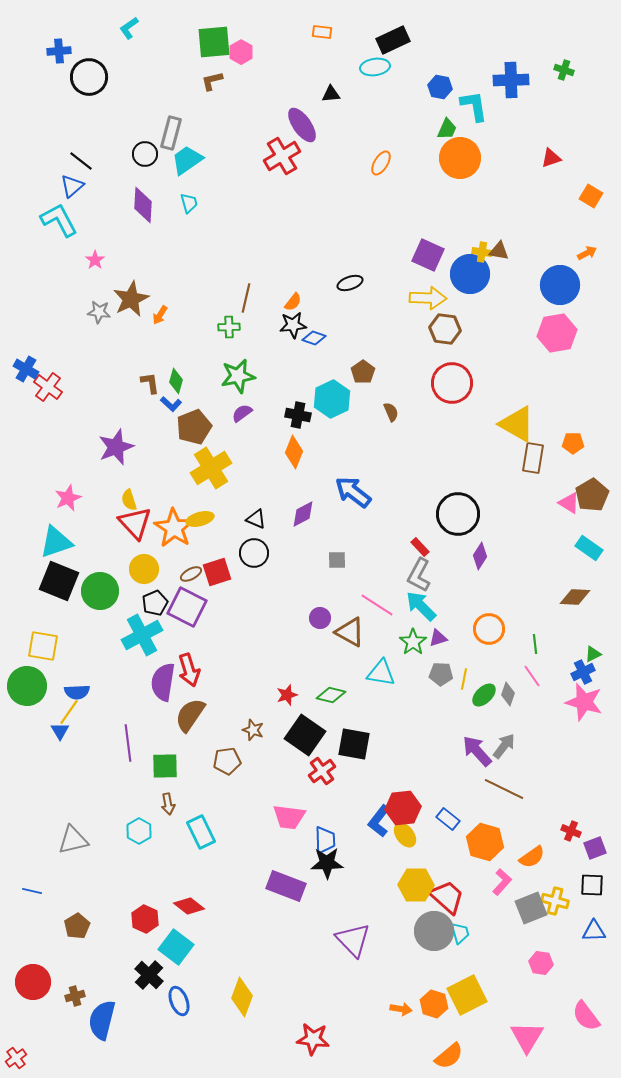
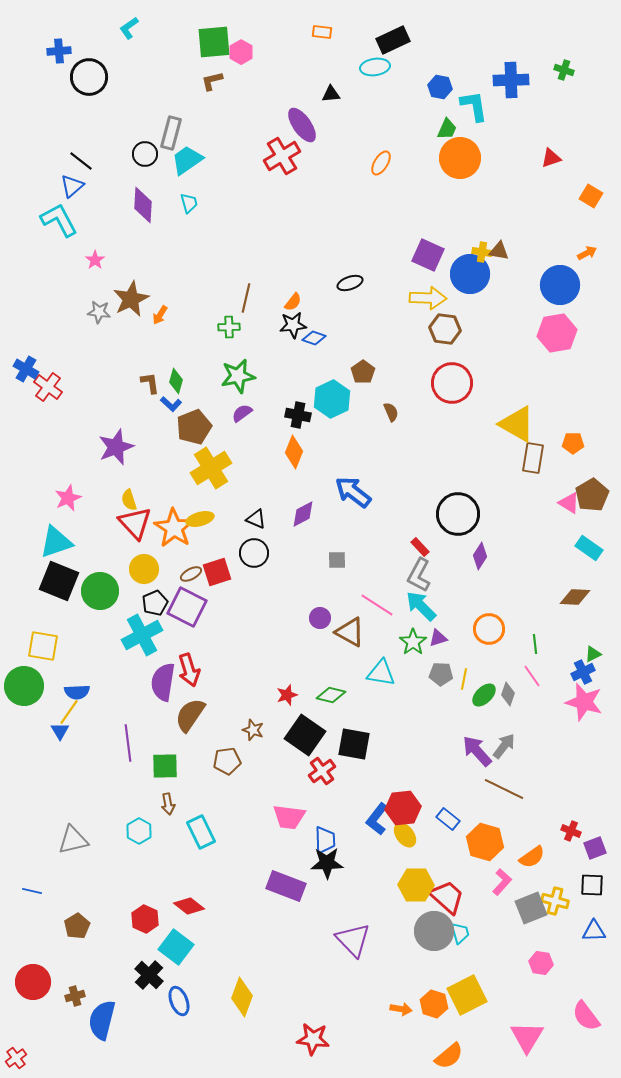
green circle at (27, 686): moved 3 px left
blue L-shape at (379, 821): moved 2 px left, 2 px up
